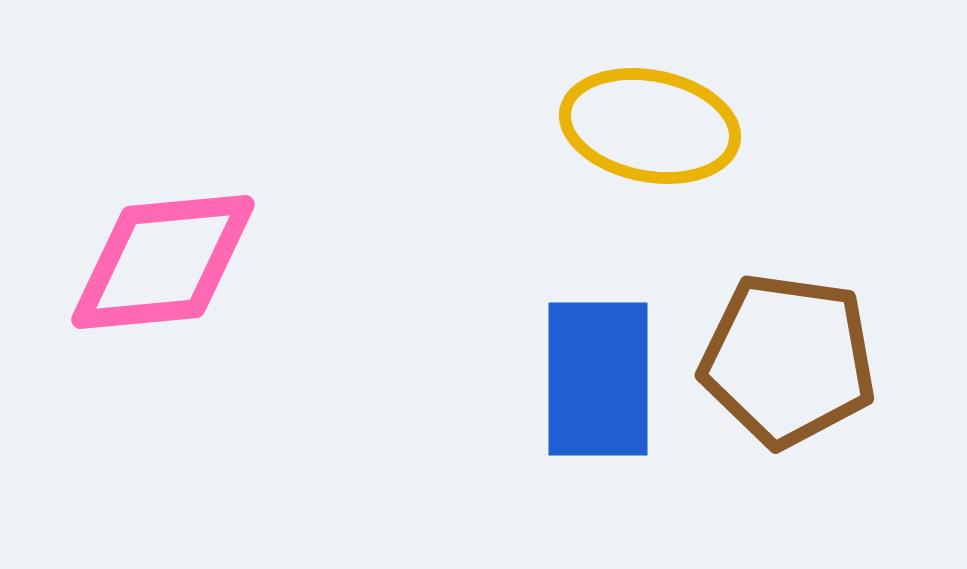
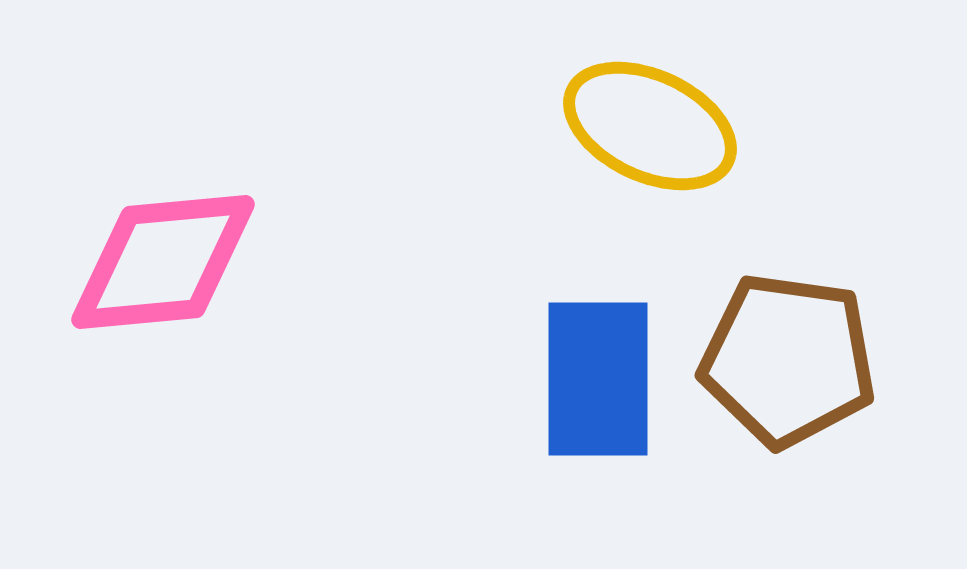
yellow ellipse: rotated 14 degrees clockwise
